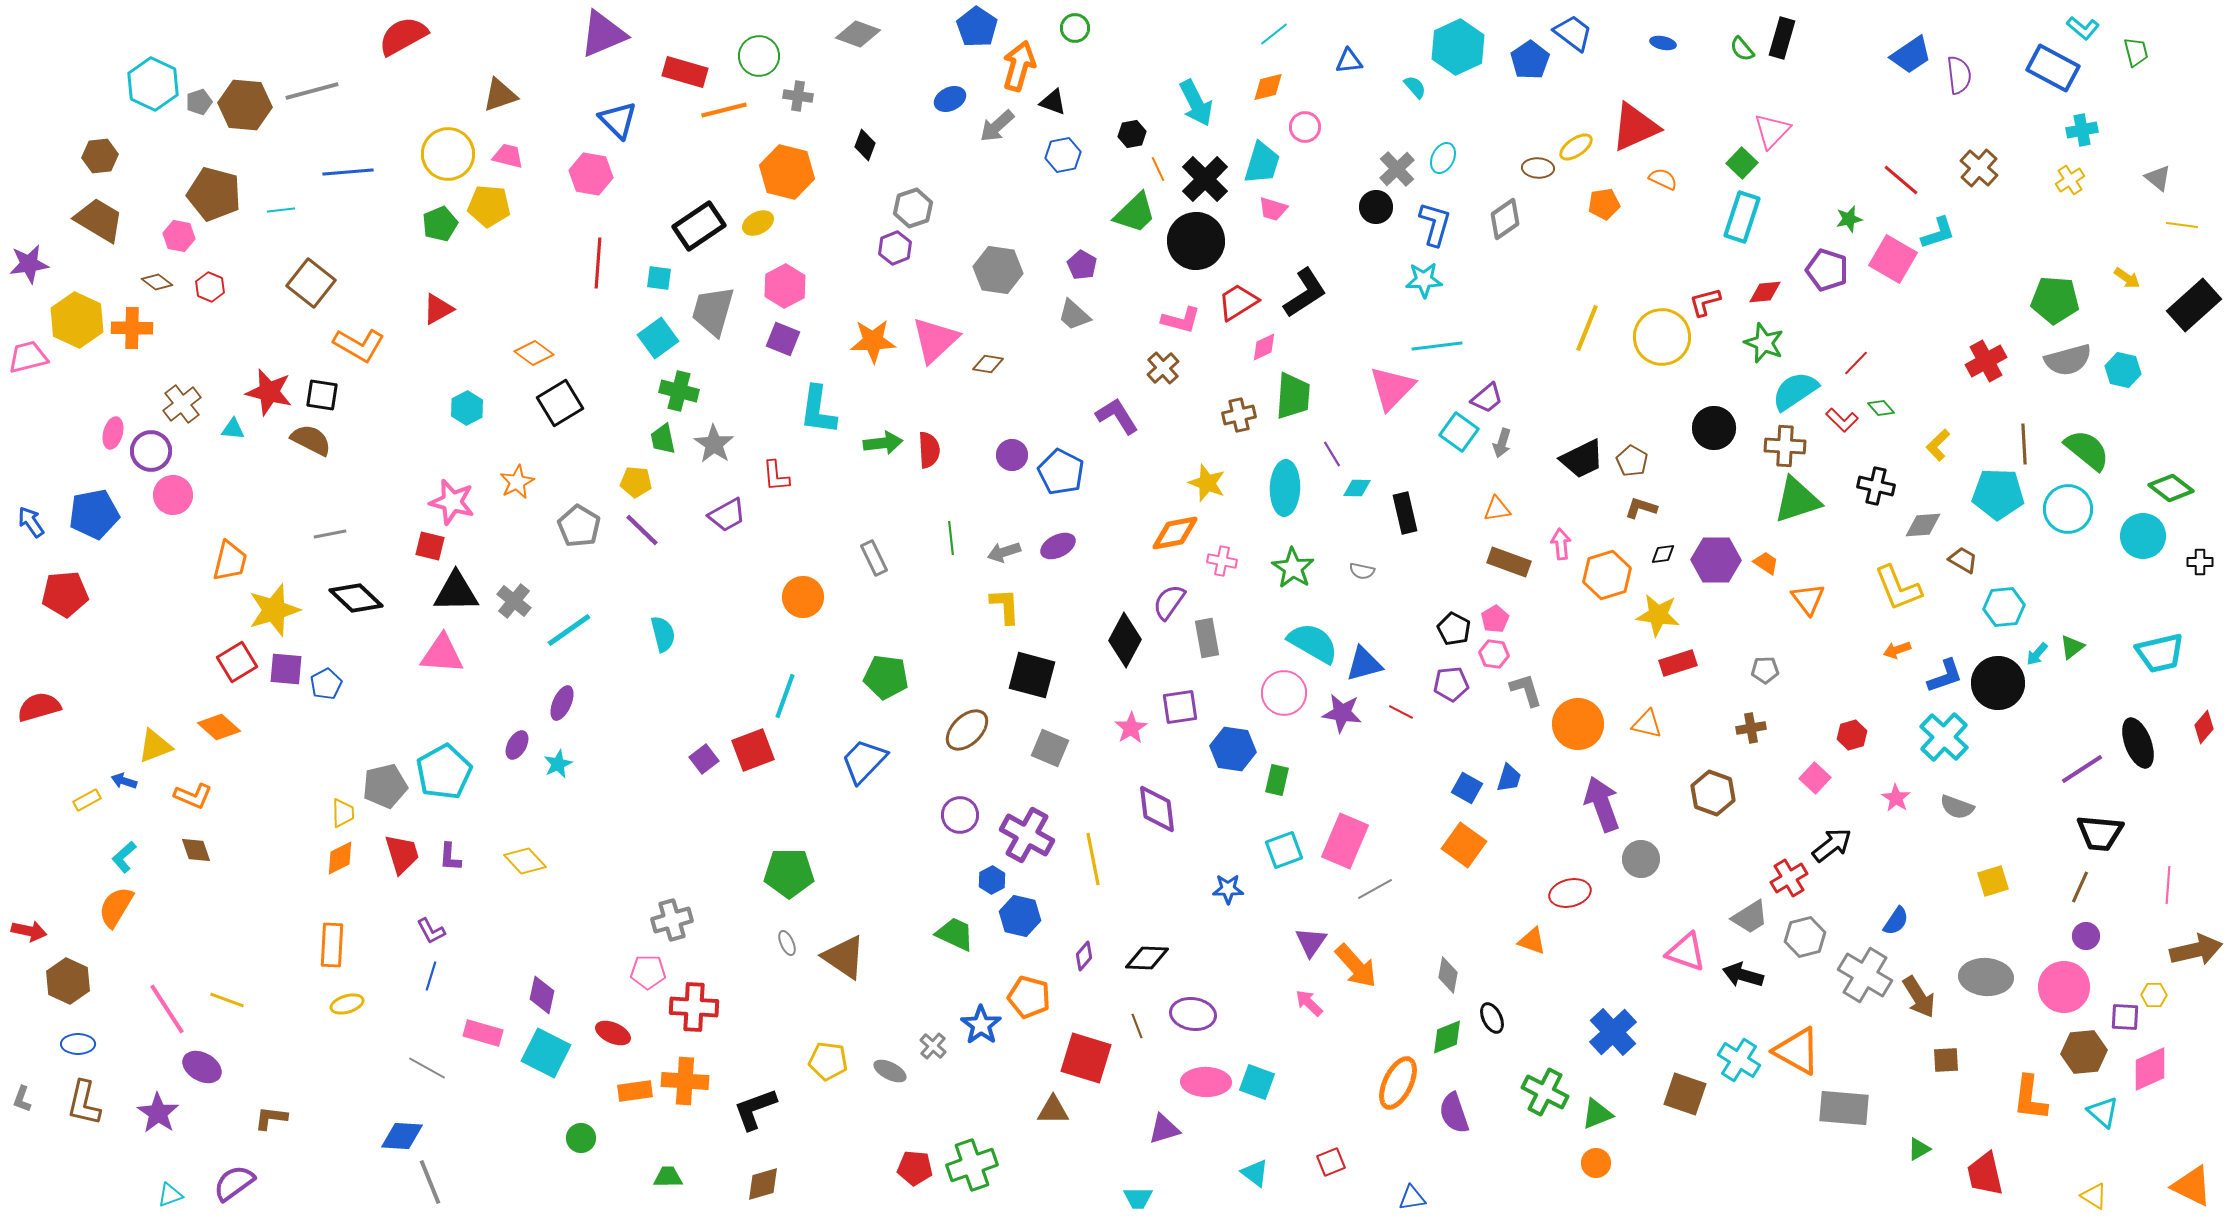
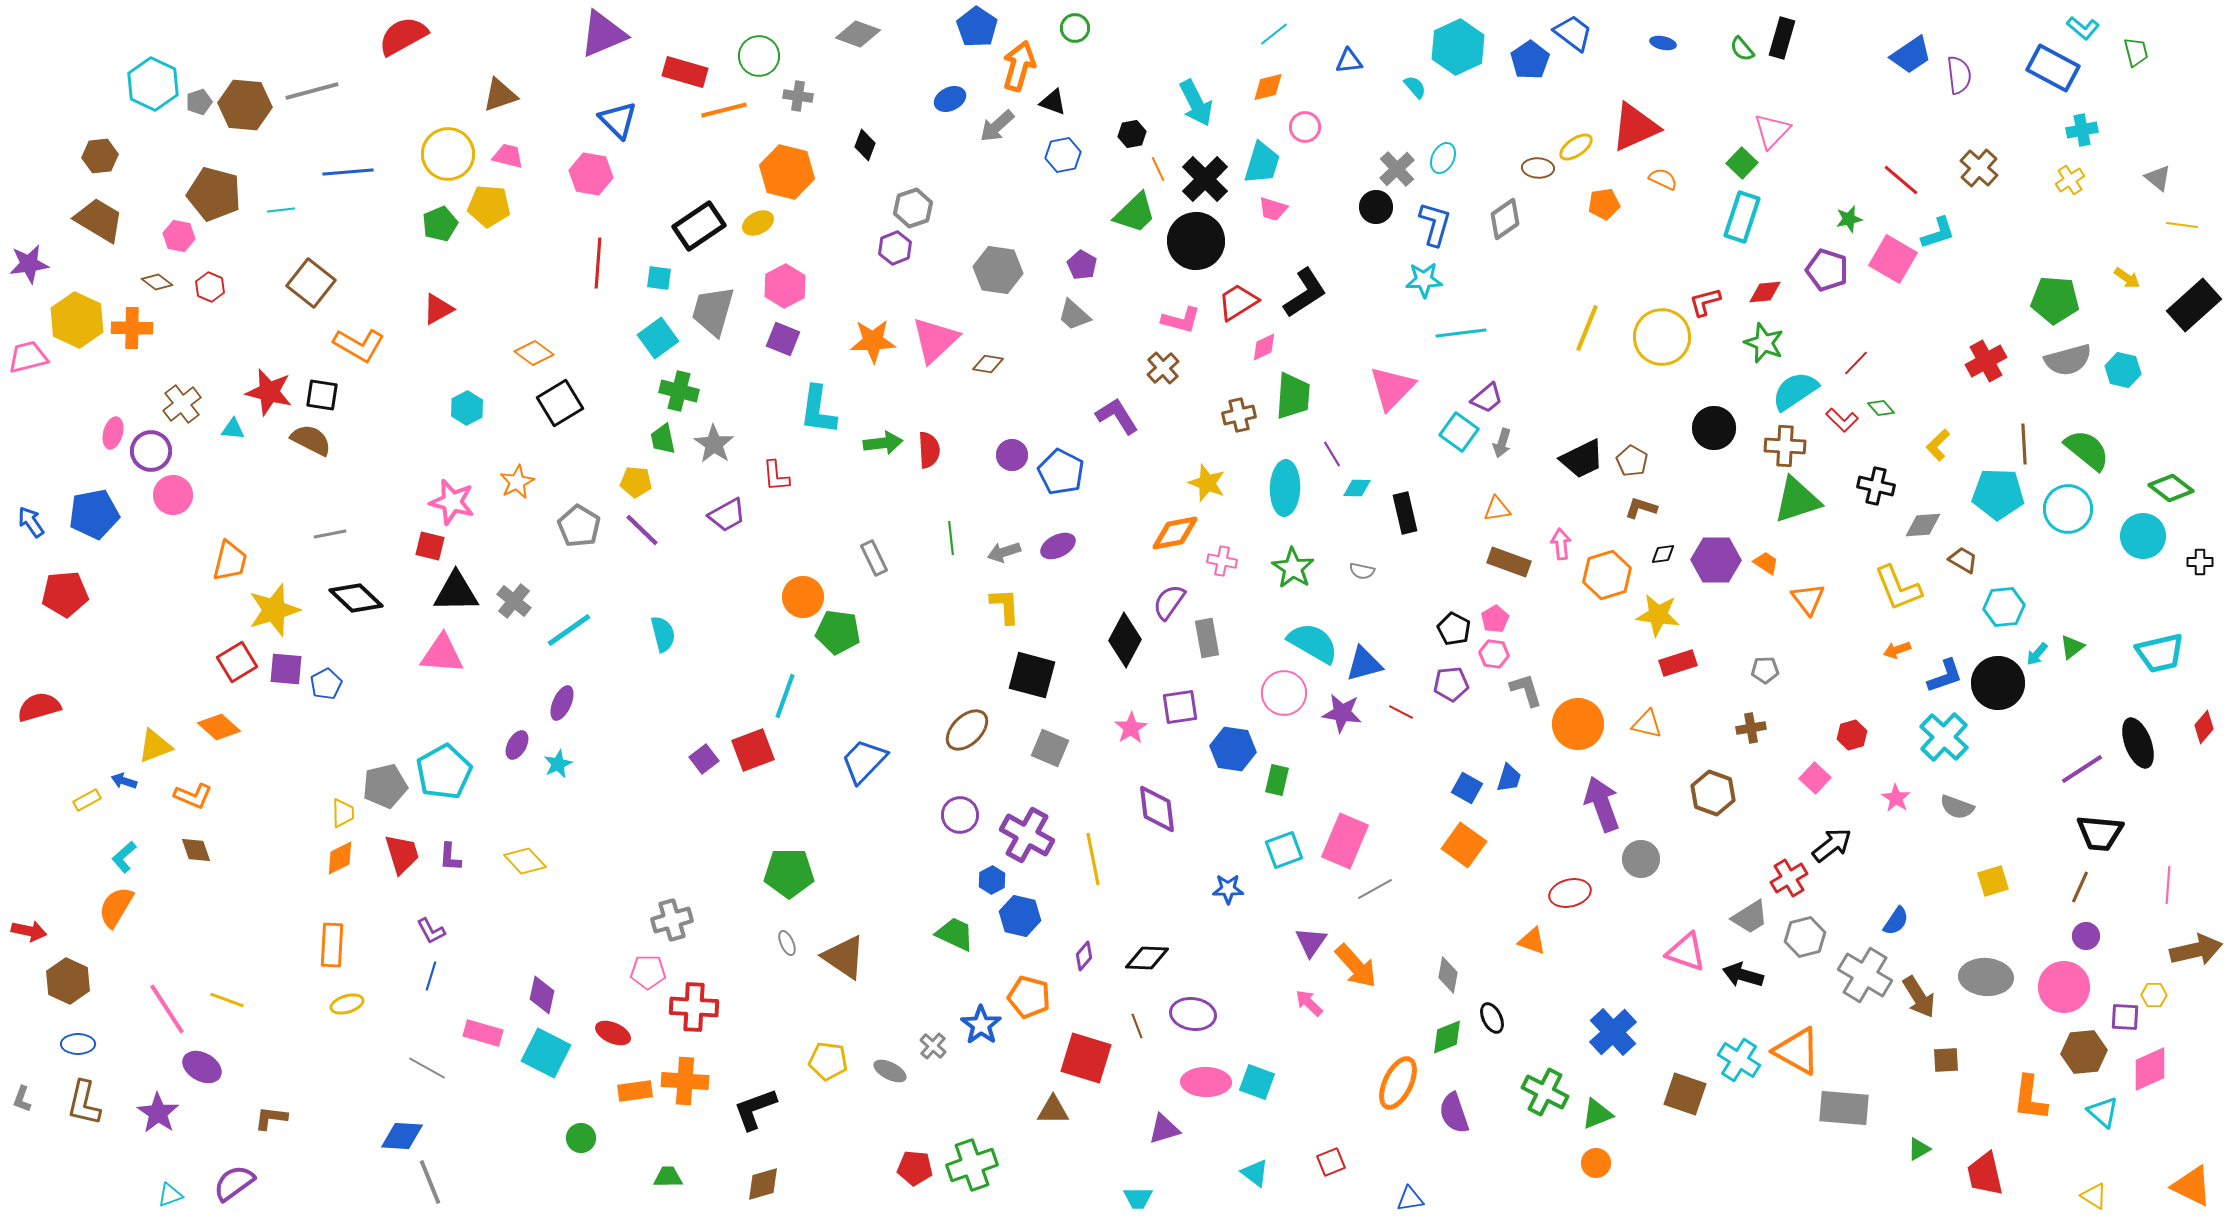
cyan line at (1437, 346): moved 24 px right, 13 px up
green pentagon at (886, 677): moved 48 px left, 45 px up
blue triangle at (1412, 1198): moved 2 px left, 1 px down
